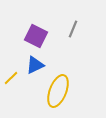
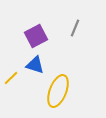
gray line: moved 2 px right, 1 px up
purple square: rotated 35 degrees clockwise
blue triangle: rotated 42 degrees clockwise
